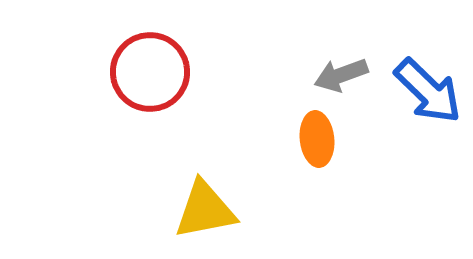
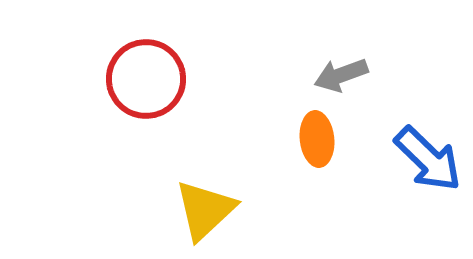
red circle: moved 4 px left, 7 px down
blue arrow: moved 68 px down
yellow triangle: rotated 32 degrees counterclockwise
